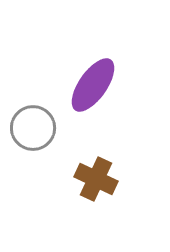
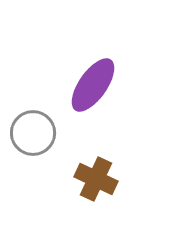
gray circle: moved 5 px down
